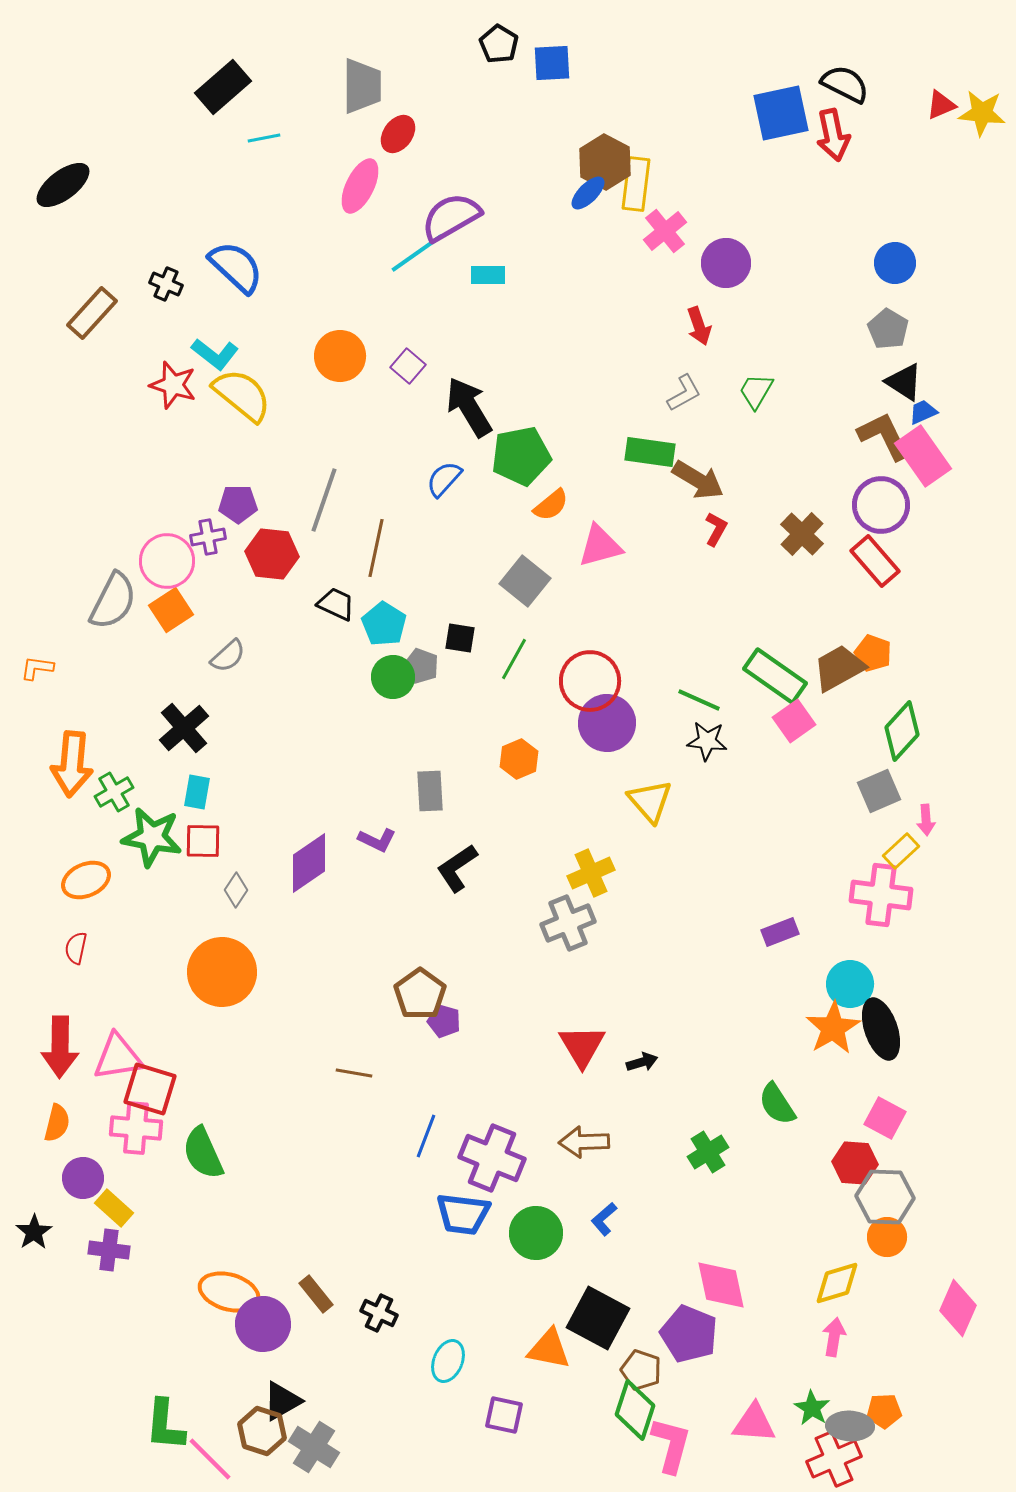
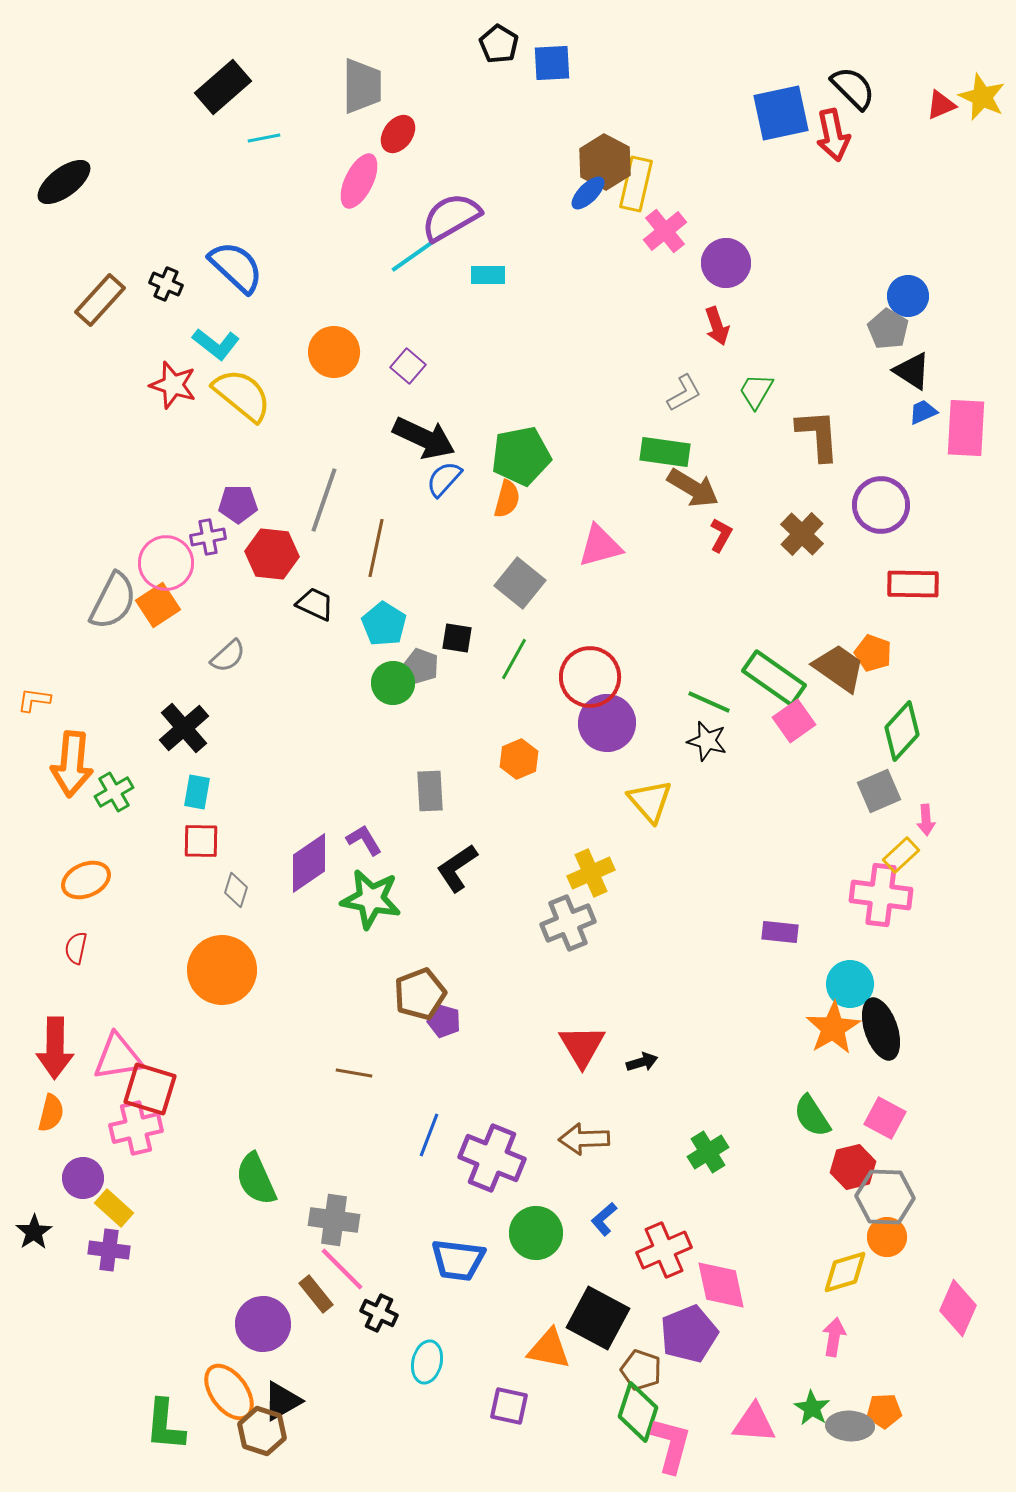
black semicircle at (845, 84): moved 8 px right, 4 px down; rotated 18 degrees clockwise
yellow star at (982, 113): moved 16 px up; rotated 18 degrees clockwise
yellow rectangle at (636, 184): rotated 6 degrees clockwise
black ellipse at (63, 185): moved 1 px right, 3 px up
pink ellipse at (360, 186): moved 1 px left, 5 px up
blue circle at (895, 263): moved 13 px right, 33 px down
brown rectangle at (92, 313): moved 8 px right, 13 px up
red arrow at (699, 326): moved 18 px right
cyan L-shape at (215, 354): moved 1 px right, 10 px up
orange circle at (340, 356): moved 6 px left, 4 px up
black triangle at (904, 382): moved 8 px right, 11 px up
black arrow at (469, 407): moved 45 px left, 31 px down; rotated 146 degrees clockwise
brown L-shape at (884, 436): moved 66 px left, 1 px up; rotated 22 degrees clockwise
green rectangle at (650, 452): moved 15 px right
pink rectangle at (923, 456): moved 43 px right, 28 px up; rotated 38 degrees clockwise
brown arrow at (698, 480): moved 5 px left, 8 px down
orange semicircle at (551, 505): moved 44 px left, 6 px up; rotated 36 degrees counterclockwise
red L-shape at (716, 529): moved 5 px right, 6 px down
pink circle at (167, 561): moved 1 px left, 2 px down
red rectangle at (875, 561): moved 38 px right, 23 px down; rotated 48 degrees counterclockwise
gray square at (525, 581): moved 5 px left, 2 px down
black trapezoid at (336, 604): moved 21 px left
orange square at (171, 610): moved 13 px left, 5 px up
black square at (460, 638): moved 3 px left
orange L-shape at (37, 668): moved 3 px left, 32 px down
brown trapezoid at (839, 668): rotated 64 degrees clockwise
green rectangle at (775, 676): moved 1 px left, 2 px down
green circle at (393, 677): moved 6 px down
red circle at (590, 681): moved 4 px up
green line at (699, 700): moved 10 px right, 2 px down
black star at (707, 741): rotated 9 degrees clockwise
green star at (152, 837): moved 219 px right, 62 px down
purple L-shape at (377, 840): moved 13 px left; rotated 147 degrees counterclockwise
red square at (203, 841): moved 2 px left
yellow rectangle at (901, 851): moved 4 px down
gray diamond at (236, 890): rotated 16 degrees counterclockwise
purple rectangle at (780, 932): rotated 27 degrees clockwise
orange circle at (222, 972): moved 2 px up
brown pentagon at (420, 994): rotated 15 degrees clockwise
red arrow at (60, 1047): moved 5 px left, 1 px down
green semicircle at (777, 1104): moved 35 px right, 12 px down
orange semicircle at (57, 1123): moved 6 px left, 10 px up
pink cross at (136, 1128): rotated 18 degrees counterclockwise
blue line at (426, 1136): moved 3 px right, 1 px up
brown arrow at (584, 1142): moved 3 px up
green semicircle at (203, 1153): moved 53 px right, 26 px down
red hexagon at (855, 1163): moved 2 px left, 4 px down; rotated 18 degrees counterclockwise
blue trapezoid at (463, 1214): moved 5 px left, 46 px down
yellow diamond at (837, 1283): moved 8 px right, 11 px up
orange ellipse at (229, 1292): moved 100 px down; rotated 38 degrees clockwise
purple pentagon at (689, 1334): rotated 28 degrees clockwise
cyan ellipse at (448, 1361): moved 21 px left, 1 px down; rotated 9 degrees counterclockwise
green diamond at (635, 1410): moved 3 px right, 2 px down
purple square at (504, 1415): moved 5 px right, 9 px up
gray cross at (314, 1447): moved 20 px right, 227 px up; rotated 24 degrees counterclockwise
pink line at (210, 1459): moved 132 px right, 190 px up
red cross at (834, 1459): moved 170 px left, 209 px up
